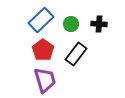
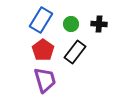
blue rectangle: rotated 15 degrees counterclockwise
black rectangle: moved 1 px left, 2 px up
